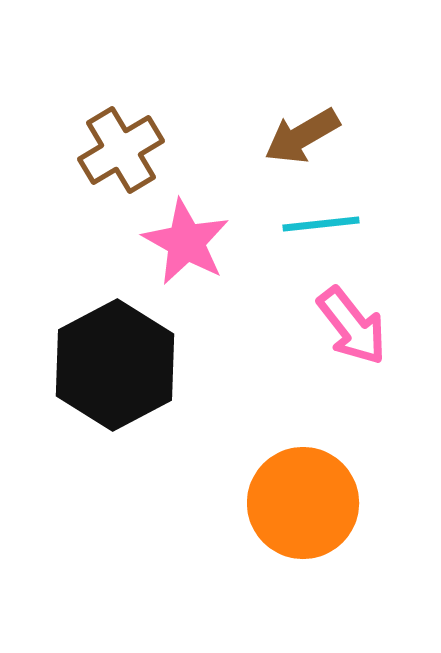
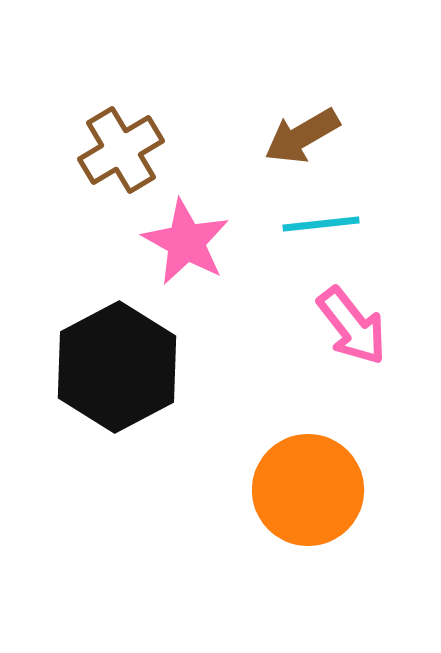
black hexagon: moved 2 px right, 2 px down
orange circle: moved 5 px right, 13 px up
